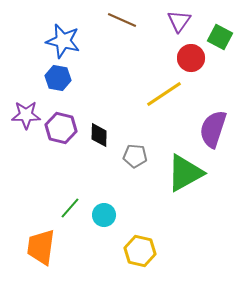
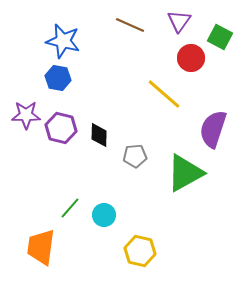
brown line: moved 8 px right, 5 px down
yellow line: rotated 75 degrees clockwise
gray pentagon: rotated 10 degrees counterclockwise
